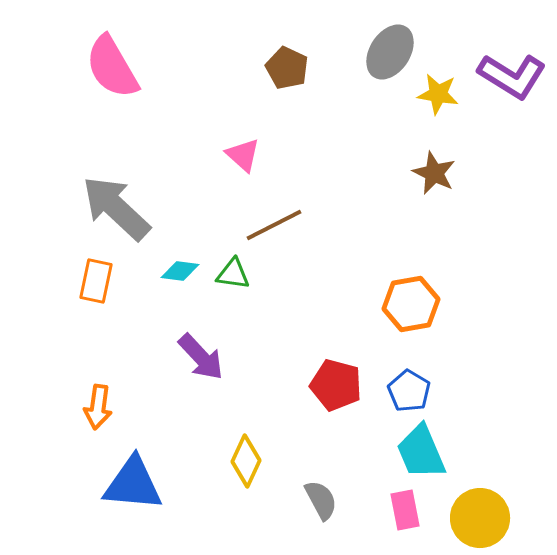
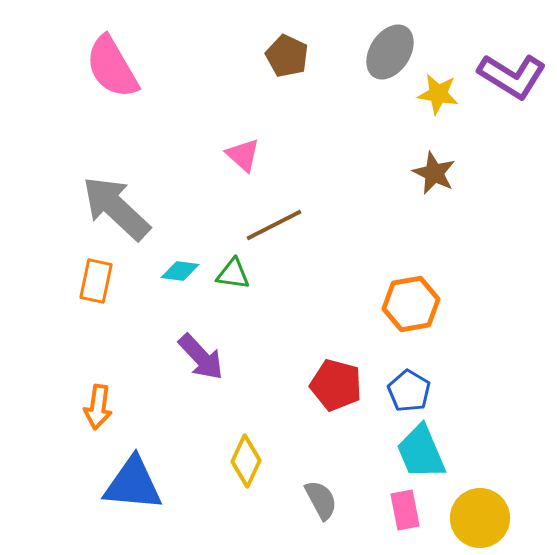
brown pentagon: moved 12 px up
